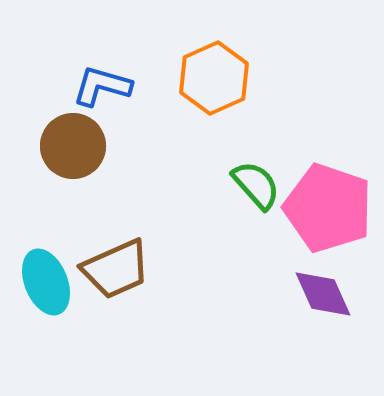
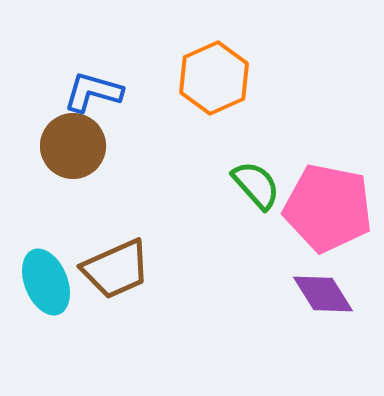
blue L-shape: moved 9 px left, 6 px down
pink pentagon: rotated 8 degrees counterclockwise
purple diamond: rotated 8 degrees counterclockwise
